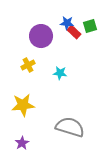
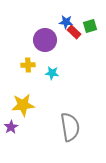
blue star: moved 1 px left, 1 px up
purple circle: moved 4 px right, 4 px down
yellow cross: rotated 24 degrees clockwise
cyan star: moved 8 px left
gray semicircle: rotated 64 degrees clockwise
purple star: moved 11 px left, 16 px up
